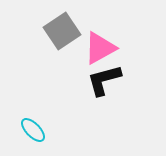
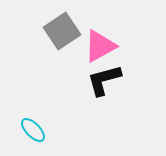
pink triangle: moved 2 px up
